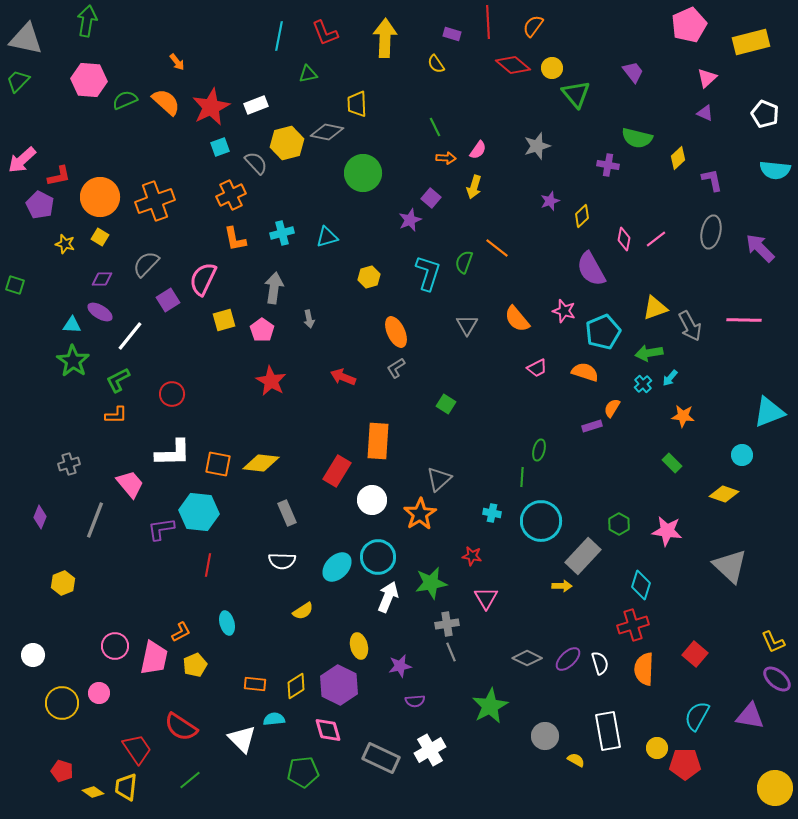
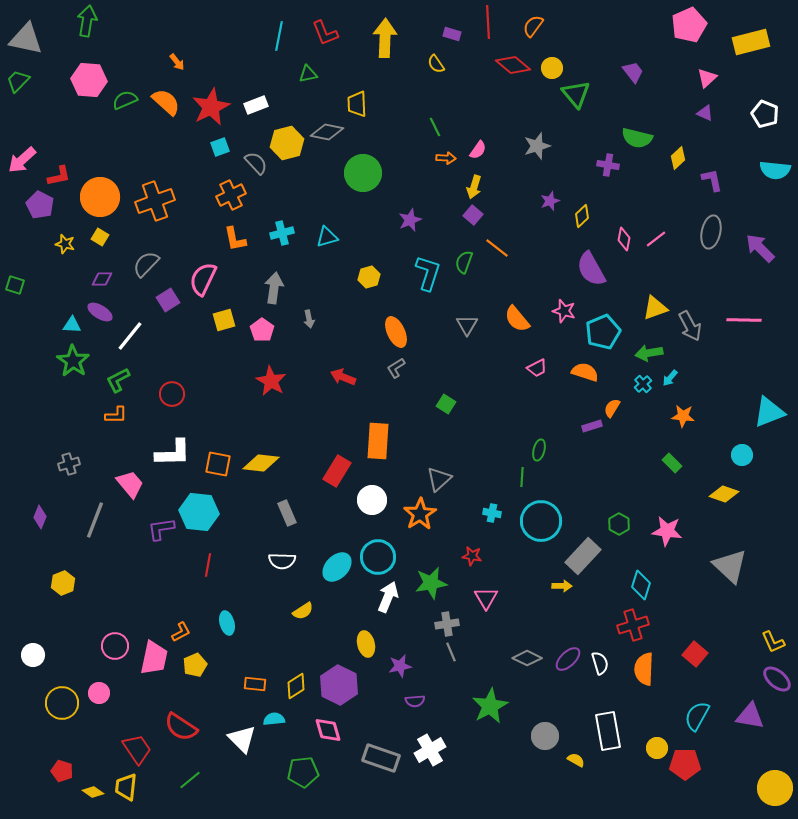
purple square at (431, 198): moved 42 px right, 17 px down
yellow ellipse at (359, 646): moved 7 px right, 2 px up
gray rectangle at (381, 758): rotated 6 degrees counterclockwise
